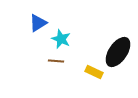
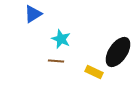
blue triangle: moved 5 px left, 9 px up
